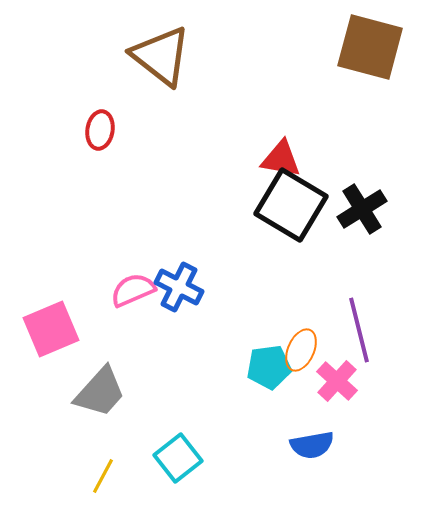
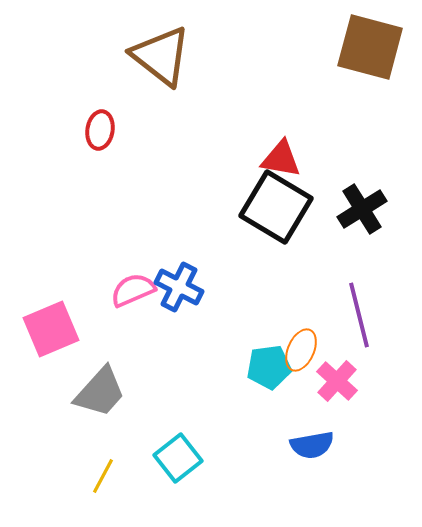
black square: moved 15 px left, 2 px down
purple line: moved 15 px up
